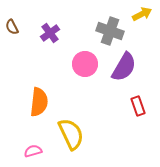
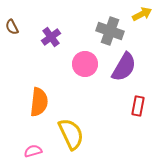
purple cross: moved 1 px right, 4 px down
red rectangle: rotated 30 degrees clockwise
